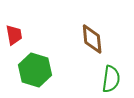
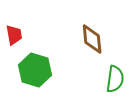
green semicircle: moved 4 px right
